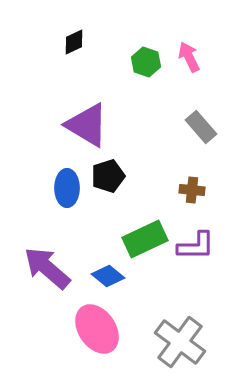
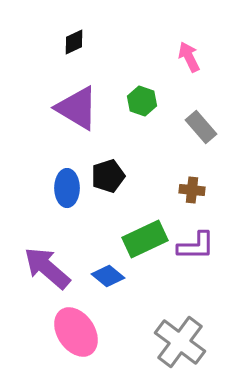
green hexagon: moved 4 px left, 39 px down
purple triangle: moved 10 px left, 17 px up
pink ellipse: moved 21 px left, 3 px down
